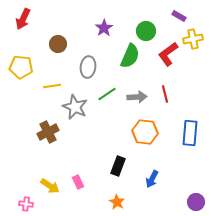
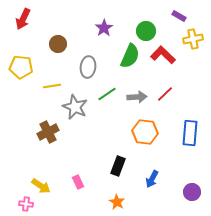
red L-shape: moved 5 px left, 1 px down; rotated 80 degrees clockwise
red line: rotated 60 degrees clockwise
yellow arrow: moved 9 px left
purple circle: moved 4 px left, 10 px up
